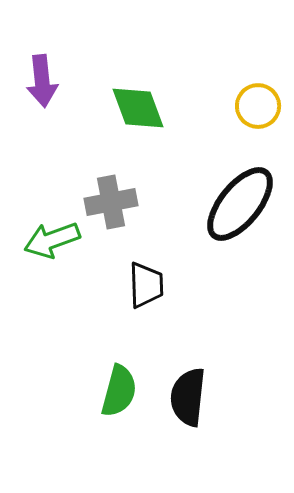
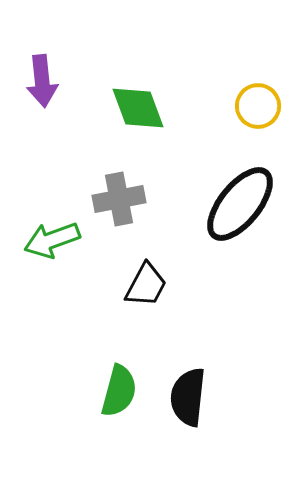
gray cross: moved 8 px right, 3 px up
black trapezoid: rotated 30 degrees clockwise
